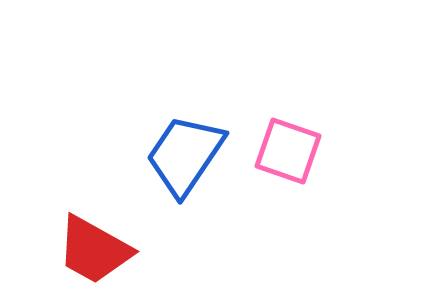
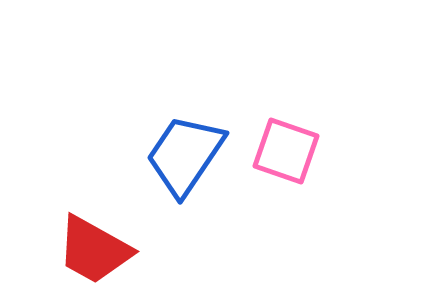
pink square: moved 2 px left
